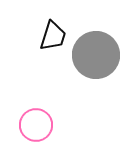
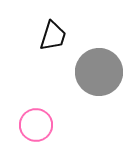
gray circle: moved 3 px right, 17 px down
